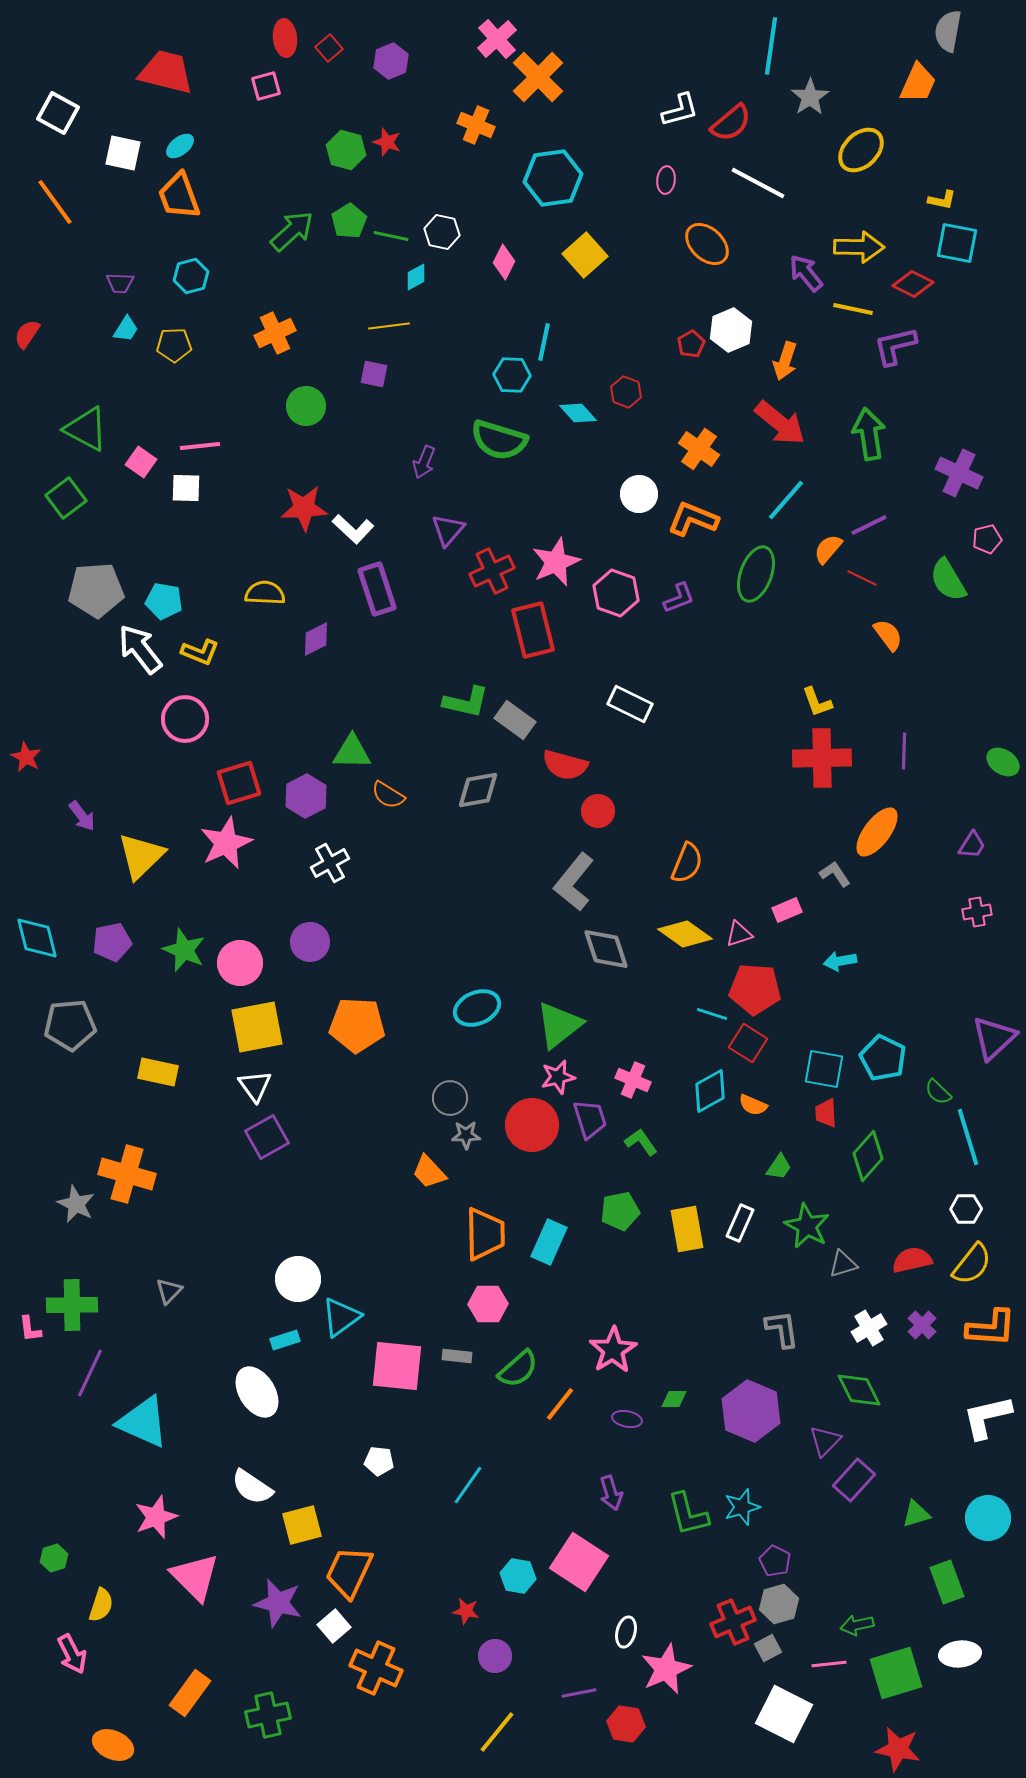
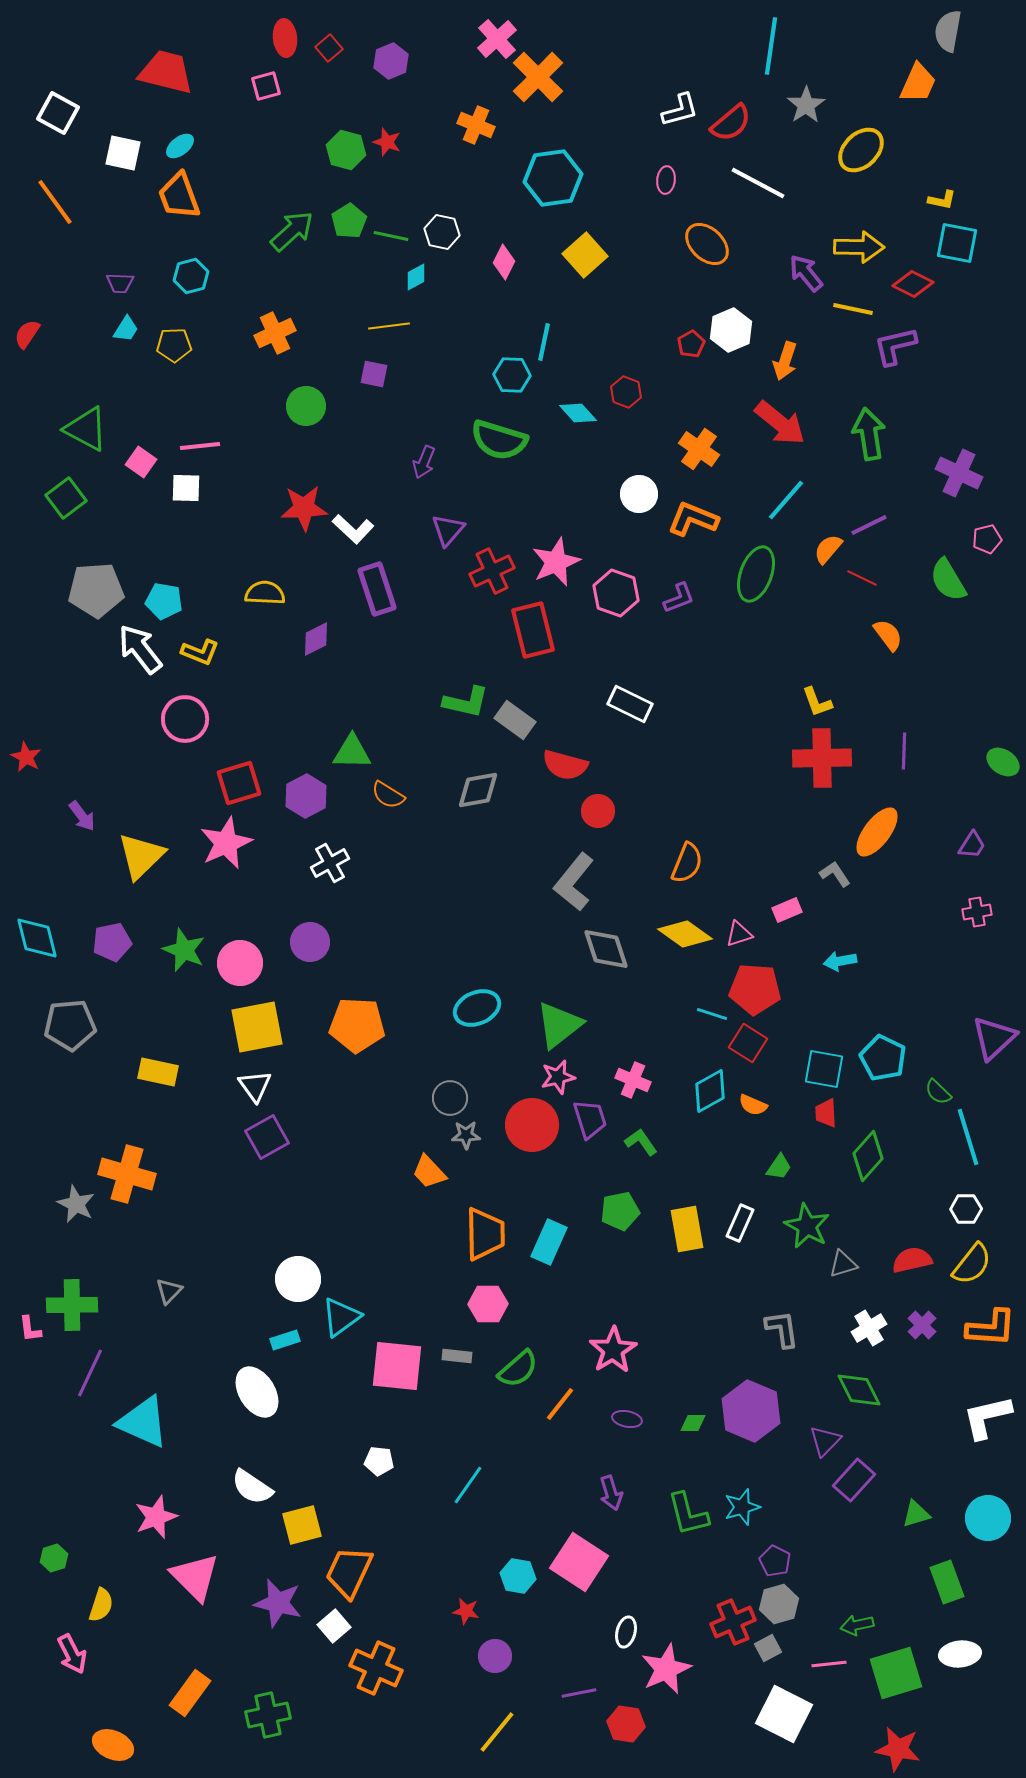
gray star at (810, 97): moved 4 px left, 8 px down
green diamond at (674, 1399): moved 19 px right, 24 px down
